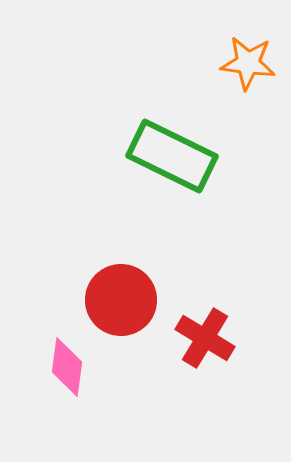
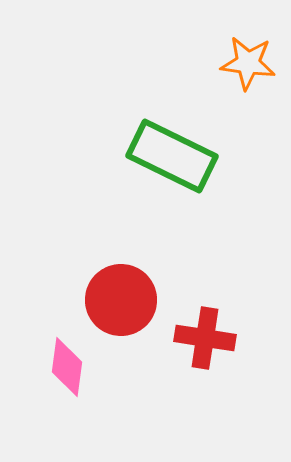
red cross: rotated 22 degrees counterclockwise
